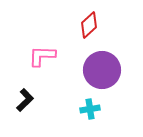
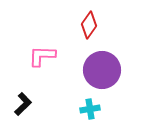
red diamond: rotated 12 degrees counterclockwise
black L-shape: moved 2 px left, 4 px down
